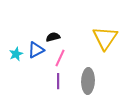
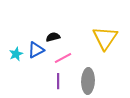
pink line: moved 3 px right; rotated 36 degrees clockwise
